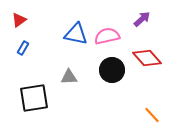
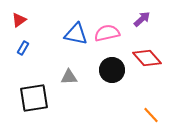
pink semicircle: moved 3 px up
orange line: moved 1 px left
